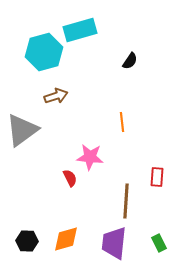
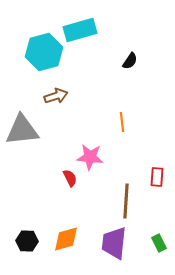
gray triangle: rotated 30 degrees clockwise
